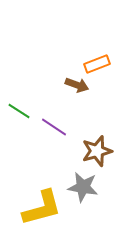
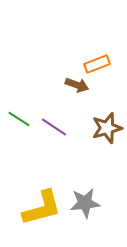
green line: moved 8 px down
brown star: moved 10 px right, 23 px up
gray star: moved 2 px right, 16 px down; rotated 16 degrees counterclockwise
